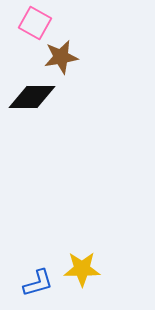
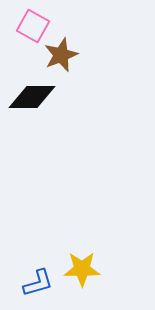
pink square: moved 2 px left, 3 px down
brown star: moved 2 px up; rotated 12 degrees counterclockwise
